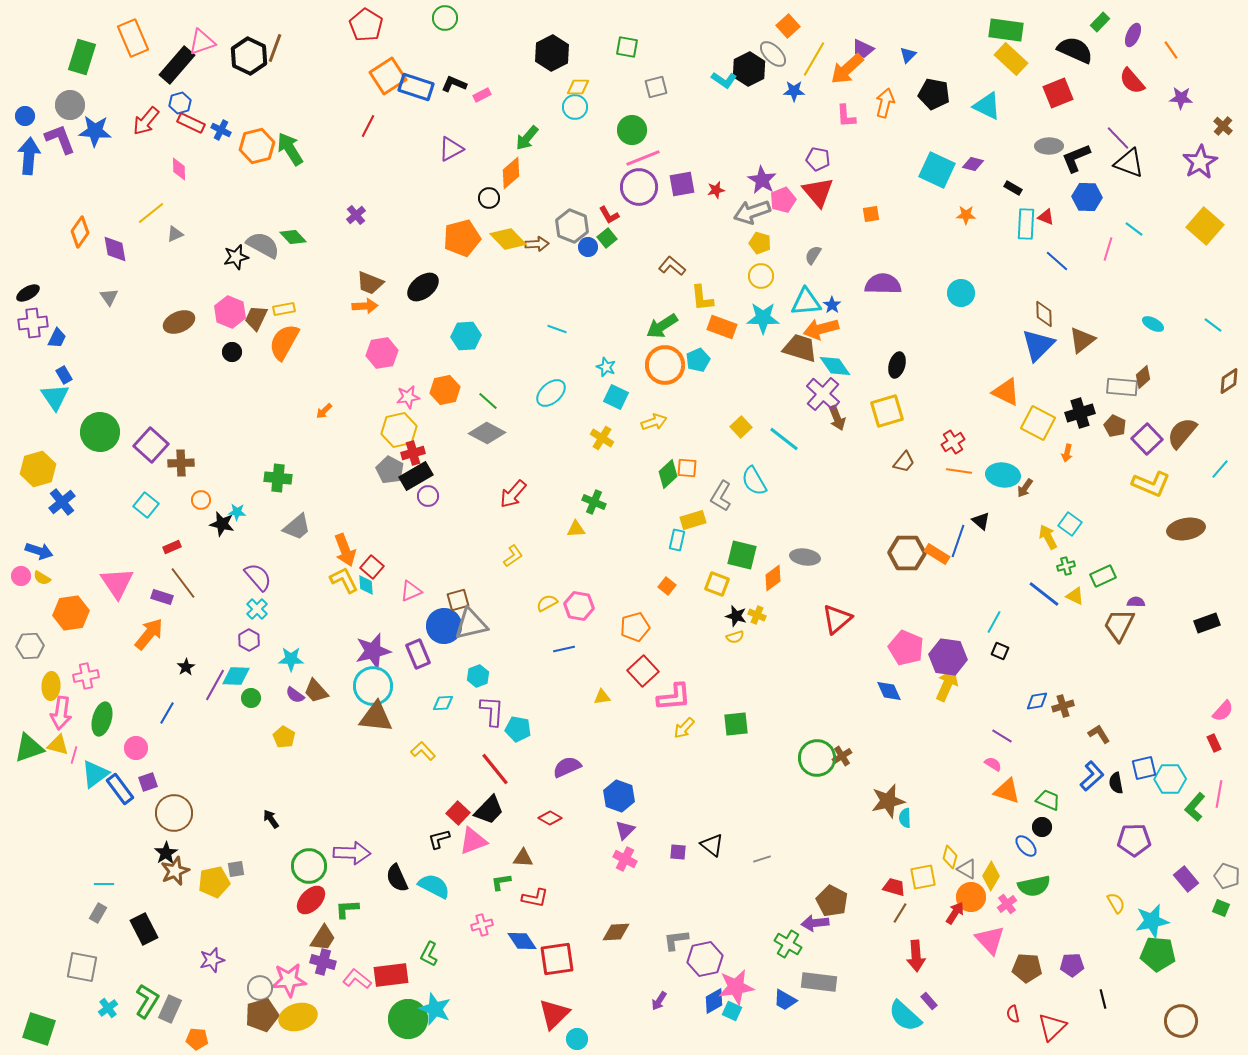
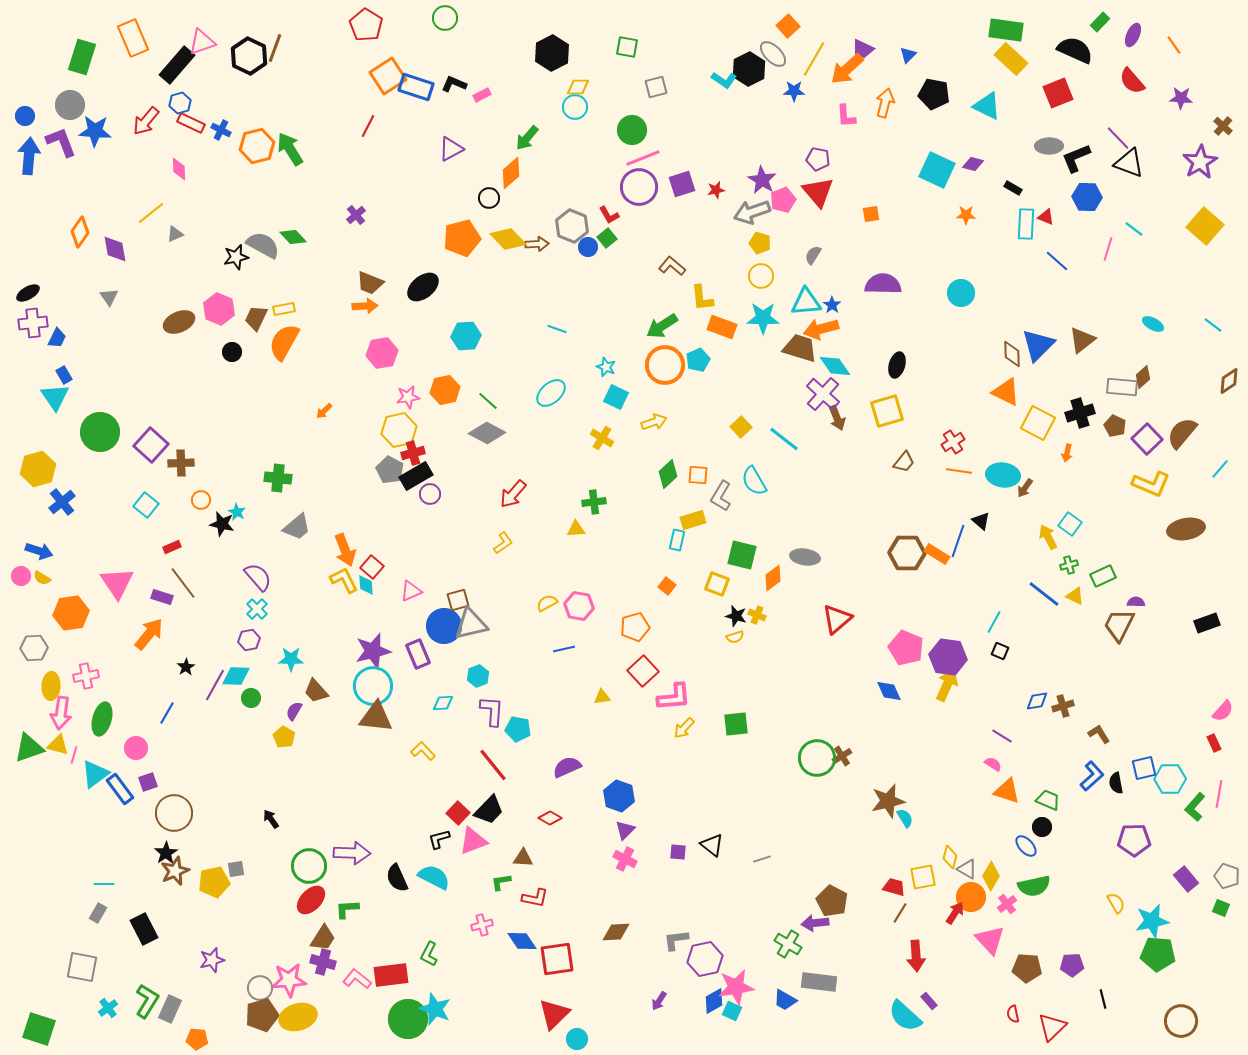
orange line at (1171, 50): moved 3 px right, 5 px up
purple L-shape at (60, 139): moved 1 px right, 3 px down
purple square at (682, 184): rotated 8 degrees counterclockwise
pink hexagon at (230, 312): moved 11 px left, 3 px up
brown diamond at (1044, 314): moved 32 px left, 40 px down
orange square at (687, 468): moved 11 px right, 7 px down
purple circle at (428, 496): moved 2 px right, 2 px up
green cross at (594, 502): rotated 30 degrees counterclockwise
cyan star at (237, 512): rotated 24 degrees clockwise
yellow L-shape at (513, 556): moved 10 px left, 13 px up
green cross at (1066, 566): moved 3 px right, 1 px up
purple hexagon at (249, 640): rotated 20 degrees clockwise
gray hexagon at (30, 646): moved 4 px right, 2 px down
purple semicircle at (295, 695): moved 1 px left, 16 px down; rotated 84 degrees clockwise
red line at (495, 769): moved 2 px left, 4 px up
cyan semicircle at (905, 818): rotated 150 degrees clockwise
cyan semicircle at (434, 886): moved 9 px up
